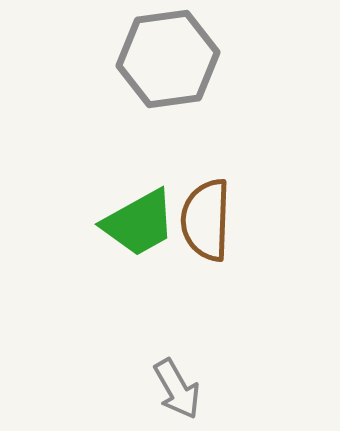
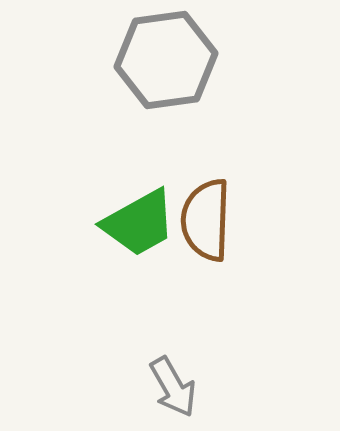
gray hexagon: moved 2 px left, 1 px down
gray arrow: moved 4 px left, 2 px up
